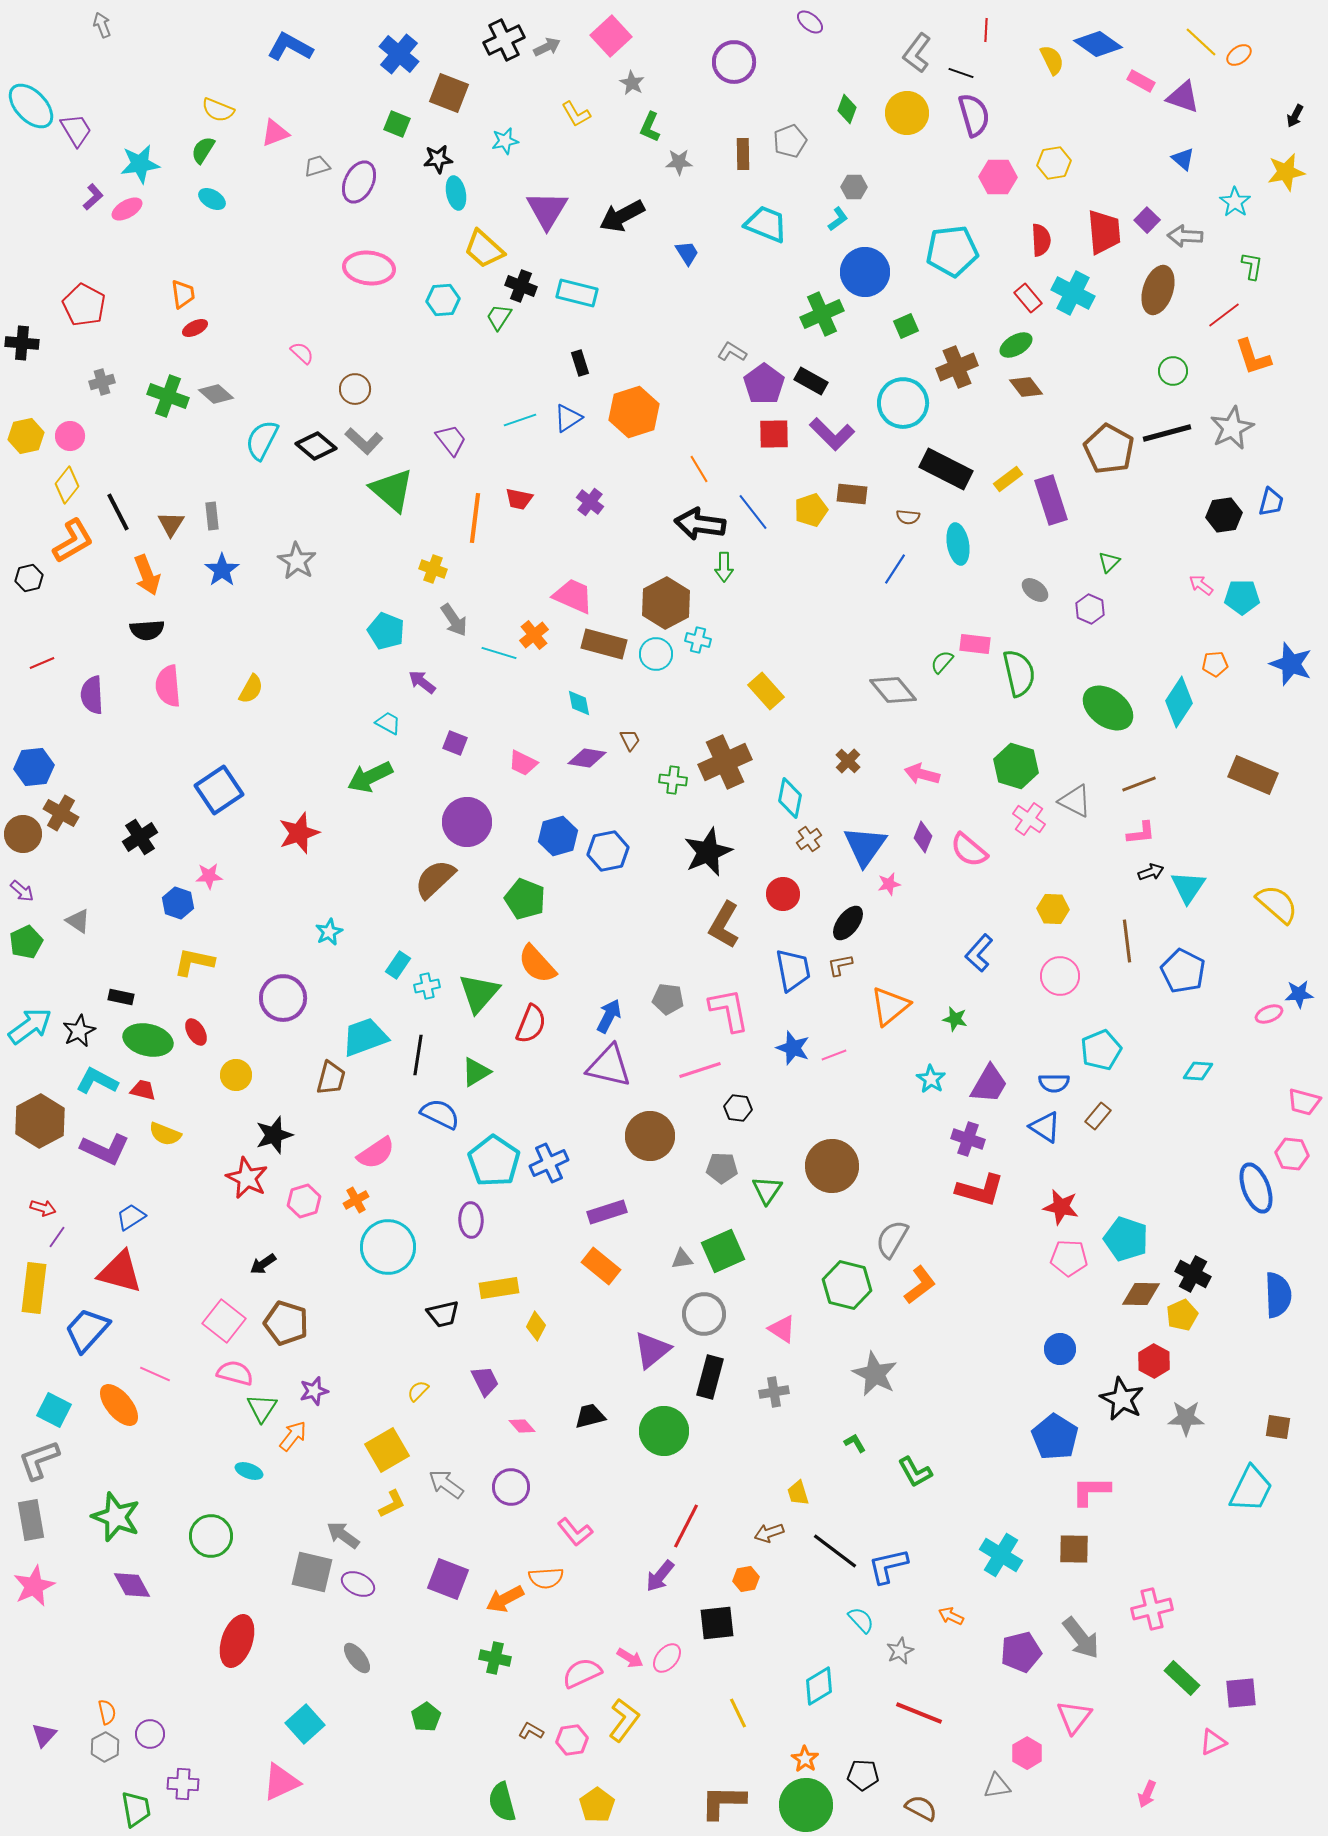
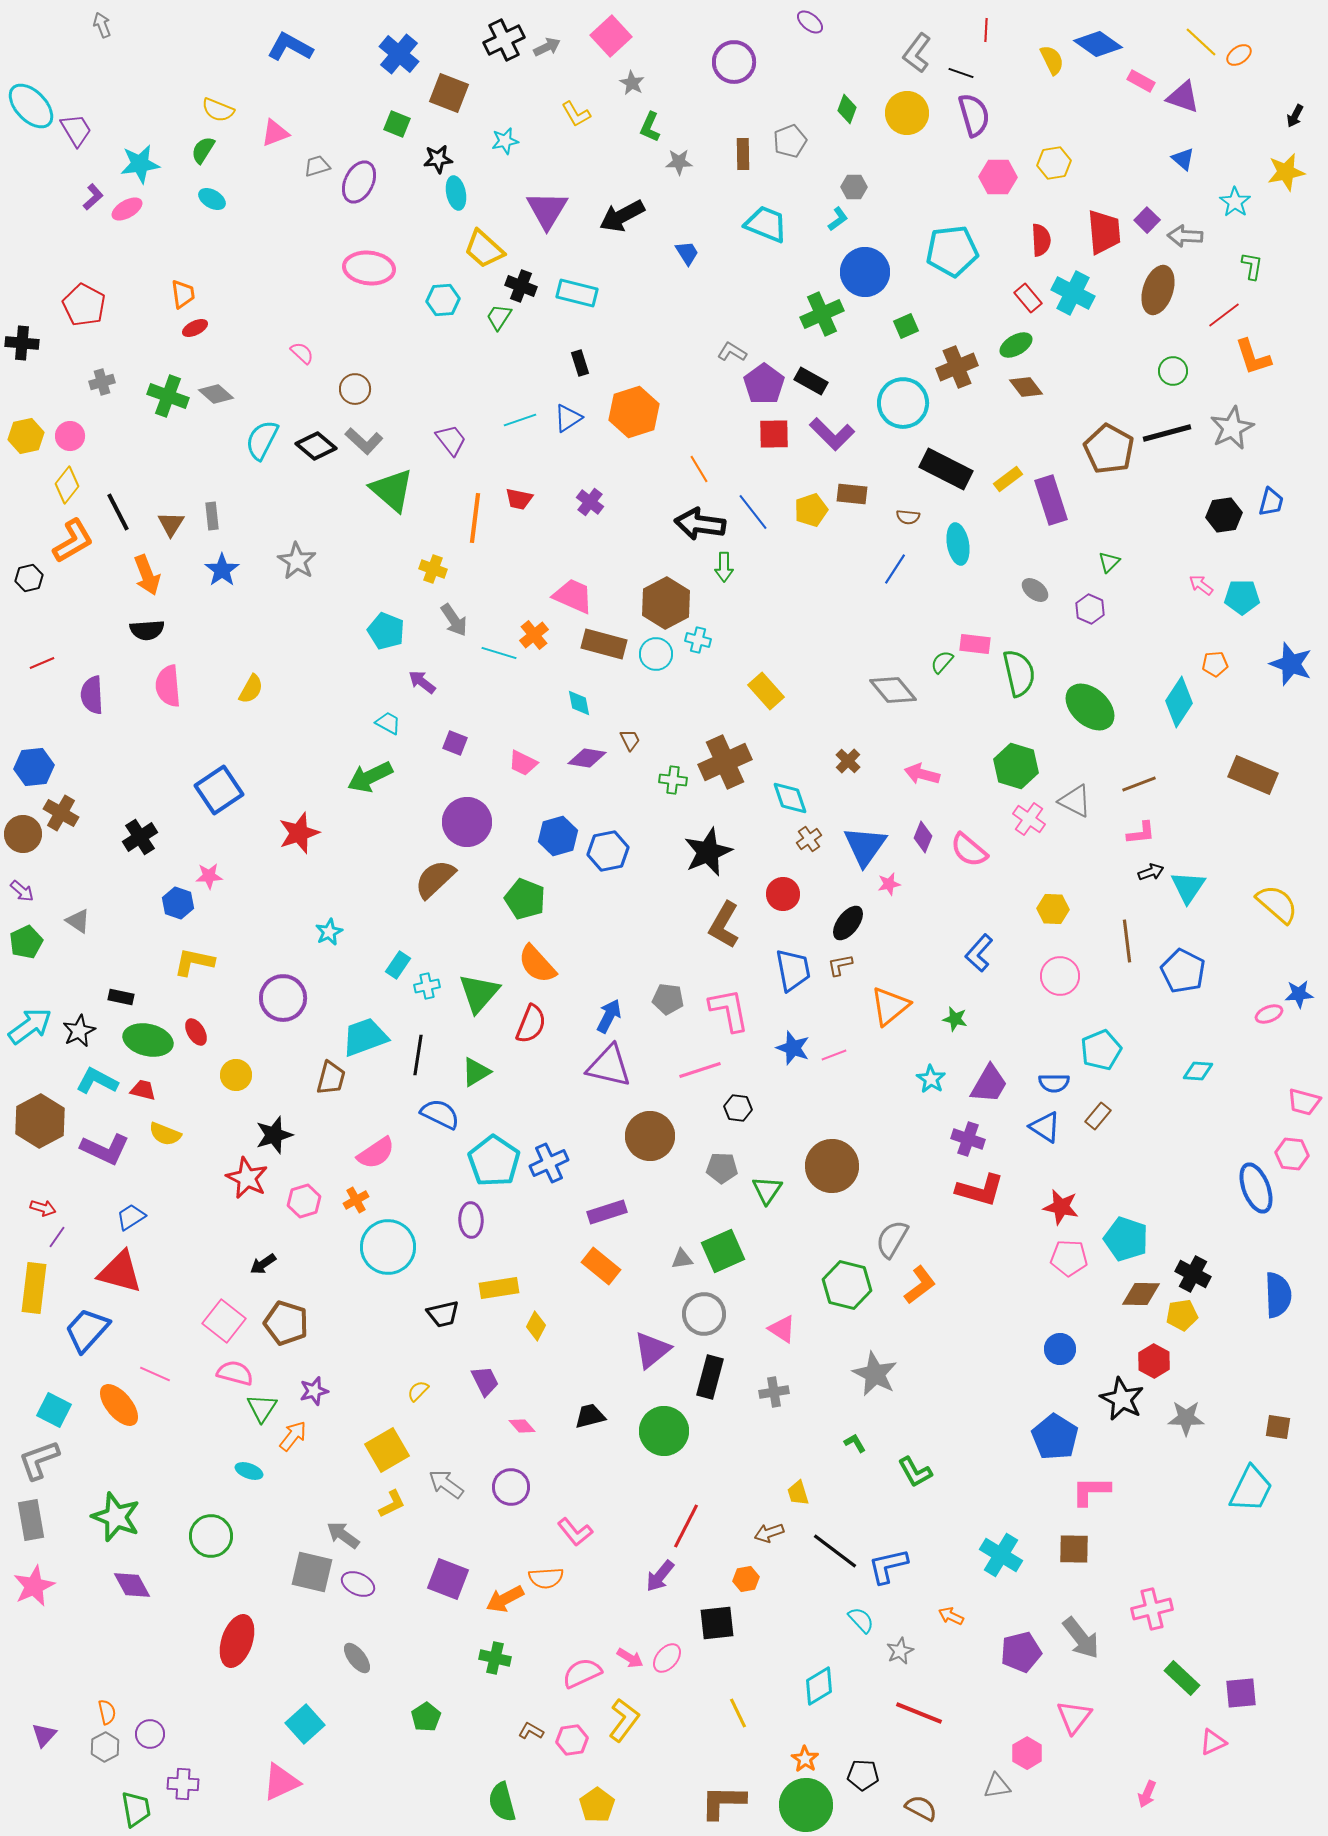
green ellipse at (1108, 708): moved 18 px left, 1 px up; rotated 6 degrees clockwise
cyan diamond at (790, 798): rotated 30 degrees counterclockwise
yellow pentagon at (1182, 1315): rotated 16 degrees clockwise
